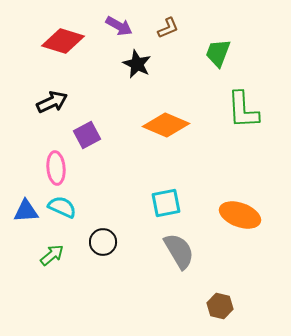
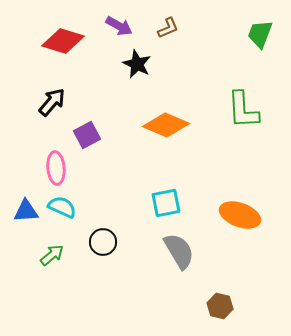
green trapezoid: moved 42 px right, 19 px up
black arrow: rotated 24 degrees counterclockwise
